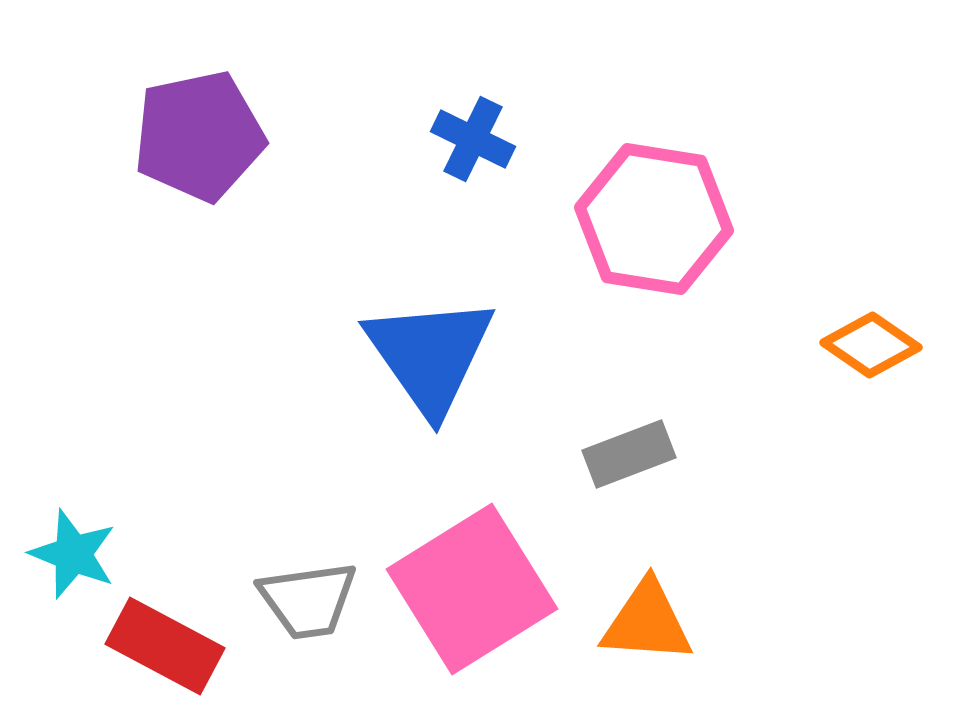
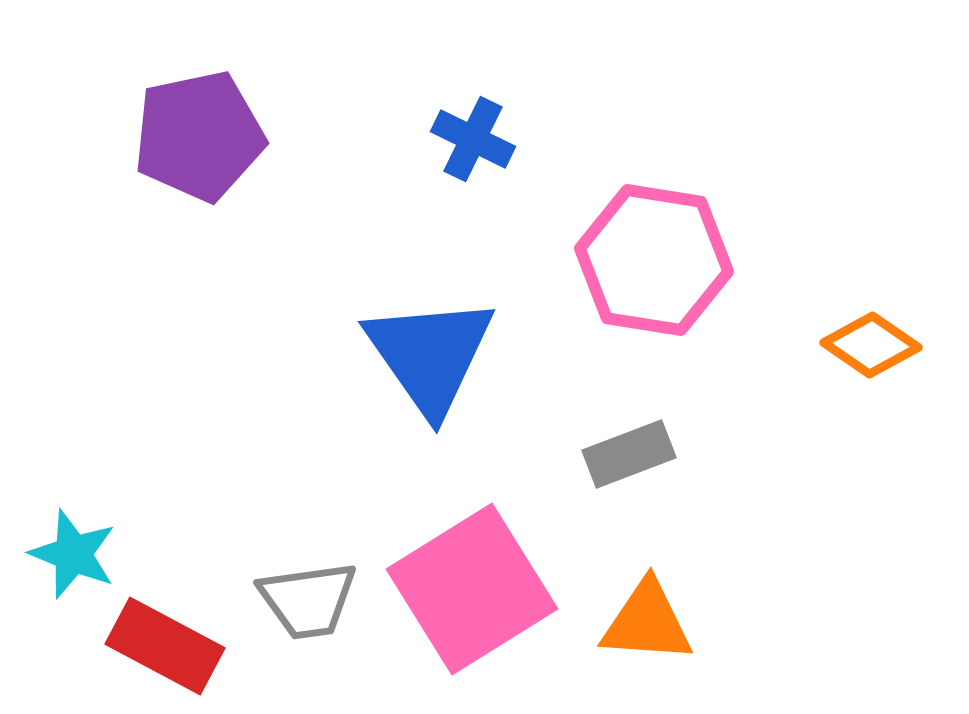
pink hexagon: moved 41 px down
